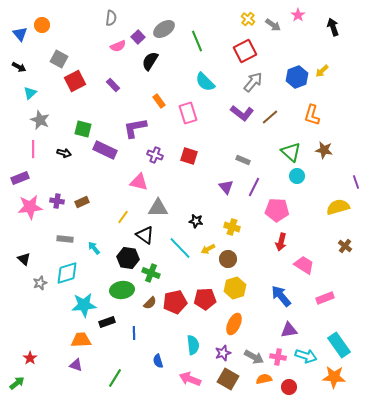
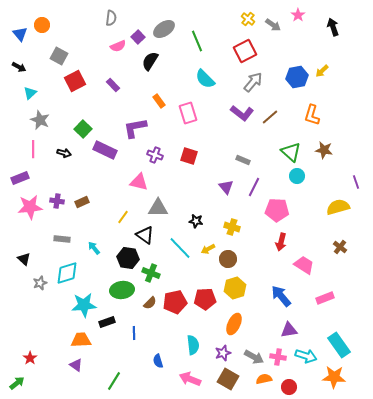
gray square at (59, 59): moved 3 px up
blue hexagon at (297, 77): rotated 10 degrees clockwise
cyan semicircle at (205, 82): moved 3 px up
green square at (83, 129): rotated 30 degrees clockwise
gray rectangle at (65, 239): moved 3 px left
brown cross at (345, 246): moved 5 px left, 1 px down
purple triangle at (76, 365): rotated 16 degrees clockwise
green line at (115, 378): moved 1 px left, 3 px down
